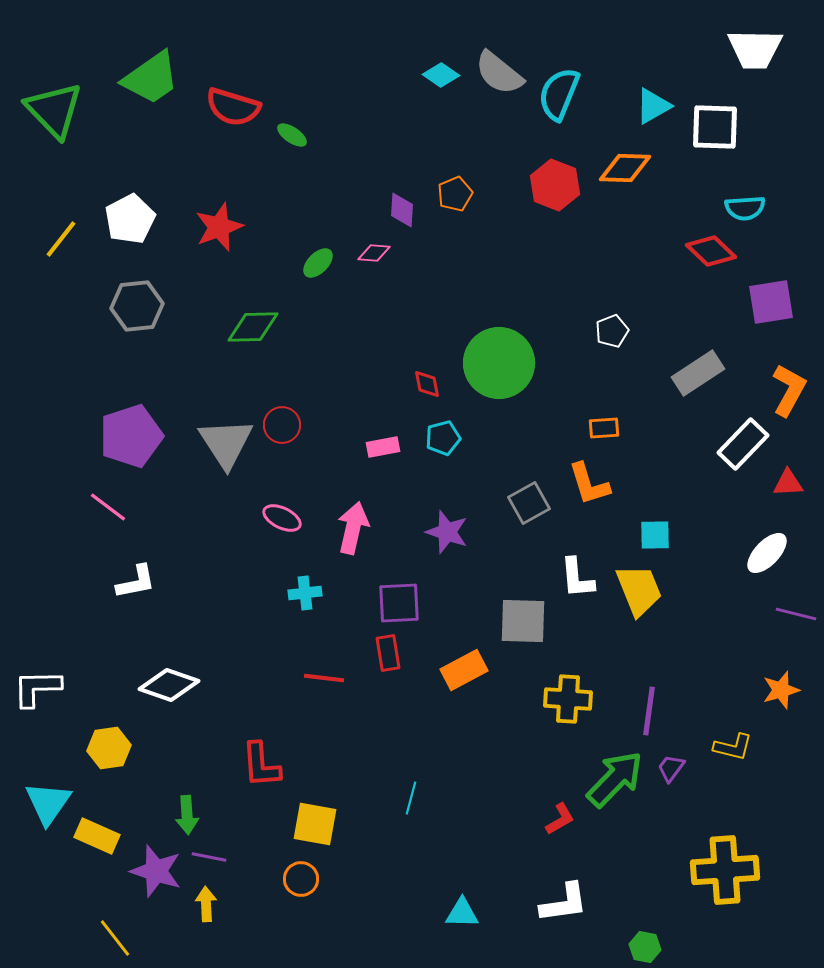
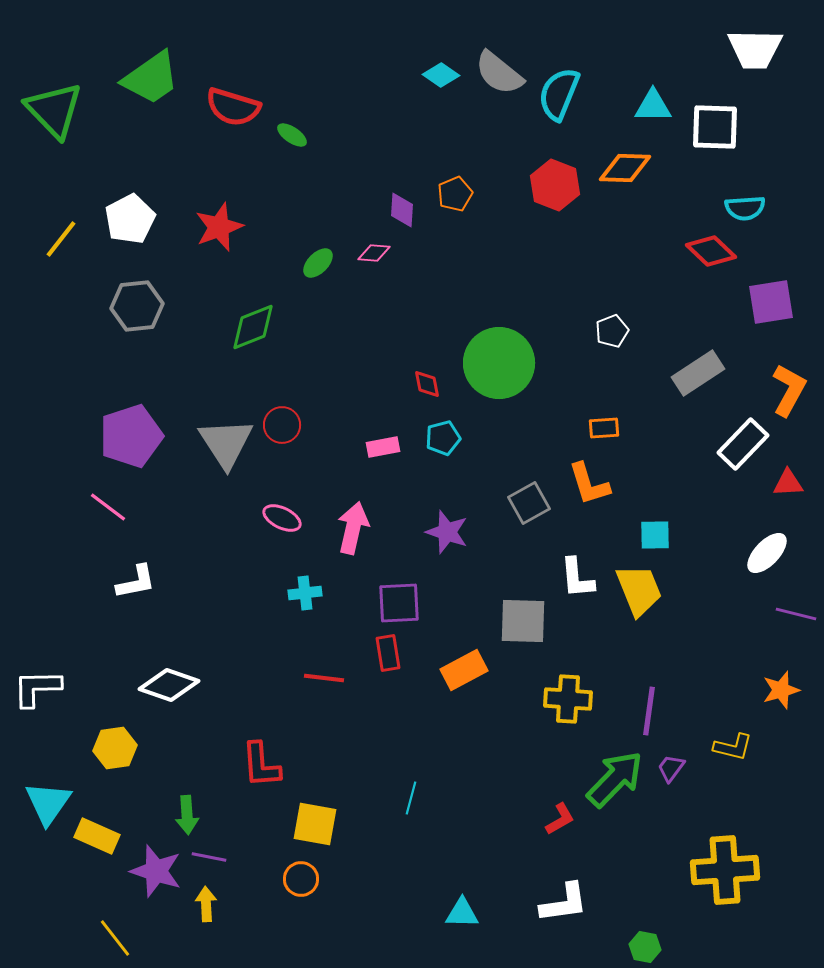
cyan triangle at (653, 106): rotated 30 degrees clockwise
green diamond at (253, 327): rotated 20 degrees counterclockwise
yellow hexagon at (109, 748): moved 6 px right
